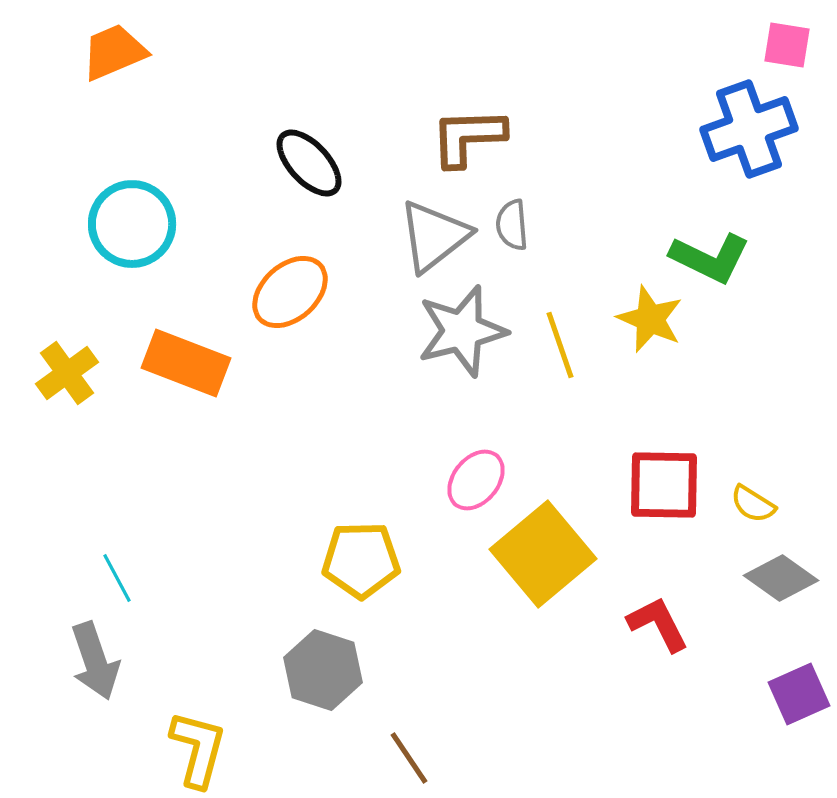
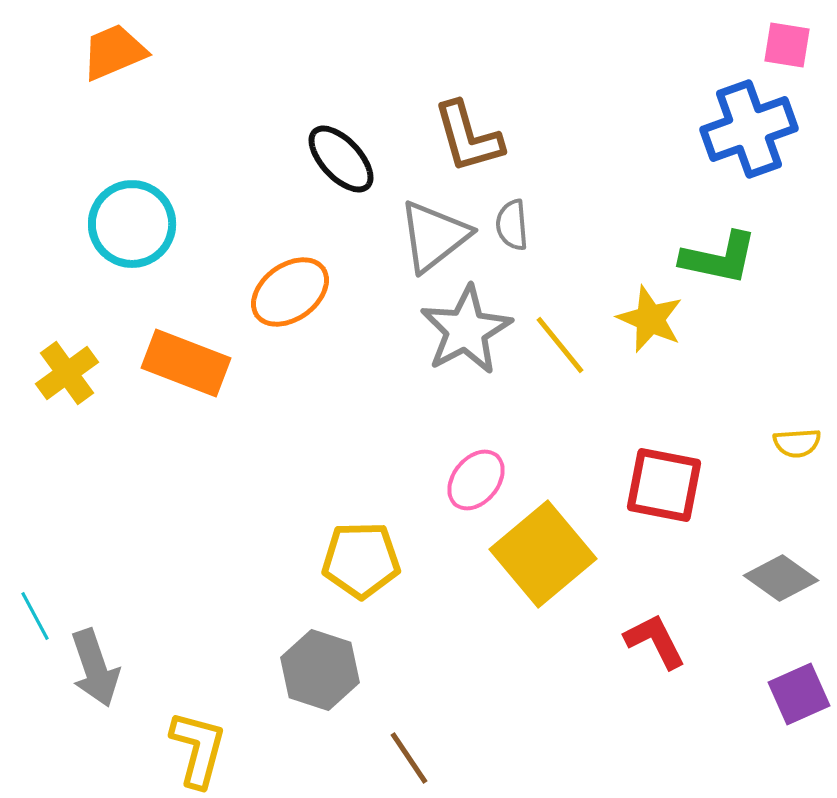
brown L-shape: rotated 104 degrees counterclockwise
black ellipse: moved 32 px right, 4 px up
green L-shape: moved 9 px right; rotated 14 degrees counterclockwise
orange ellipse: rotated 6 degrees clockwise
gray star: moved 4 px right, 1 px up; rotated 14 degrees counterclockwise
yellow line: rotated 20 degrees counterclockwise
red square: rotated 10 degrees clockwise
yellow semicircle: moved 44 px right, 61 px up; rotated 36 degrees counterclockwise
cyan line: moved 82 px left, 38 px down
red L-shape: moved 3 px left, 17 px down
gray arrow: moved 7 px down
gray hexagon: moved 3 px left
